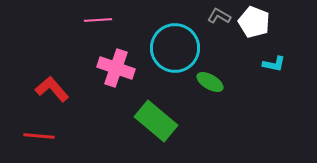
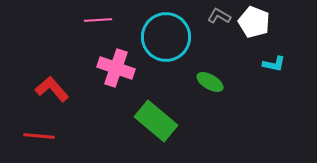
cyan circle: moved 9 px left, 11 px up
